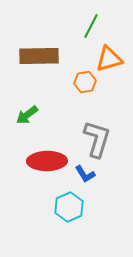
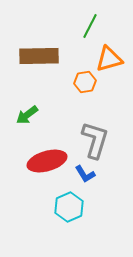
green line: moved 1 px left
gray L-shape: moved 2 px left, 1 px down
red ellipse: rotated 15 degrees counterclockwise
